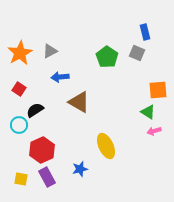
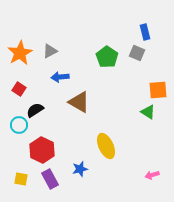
pink arrow: moved 2 px left, 44 px down
red hexagon: rotated 10 degrees counterclockwise
purple rectangle: moved 3 px right, 2 px down
